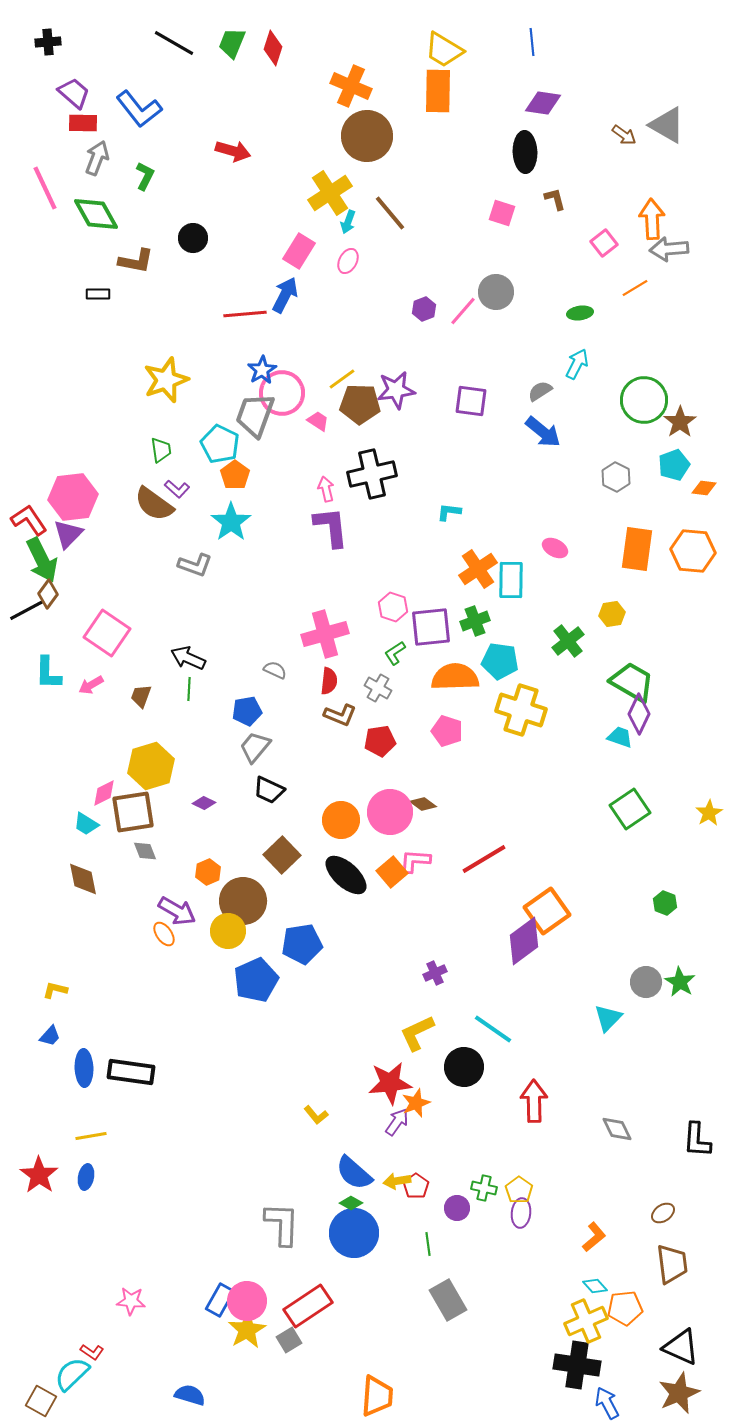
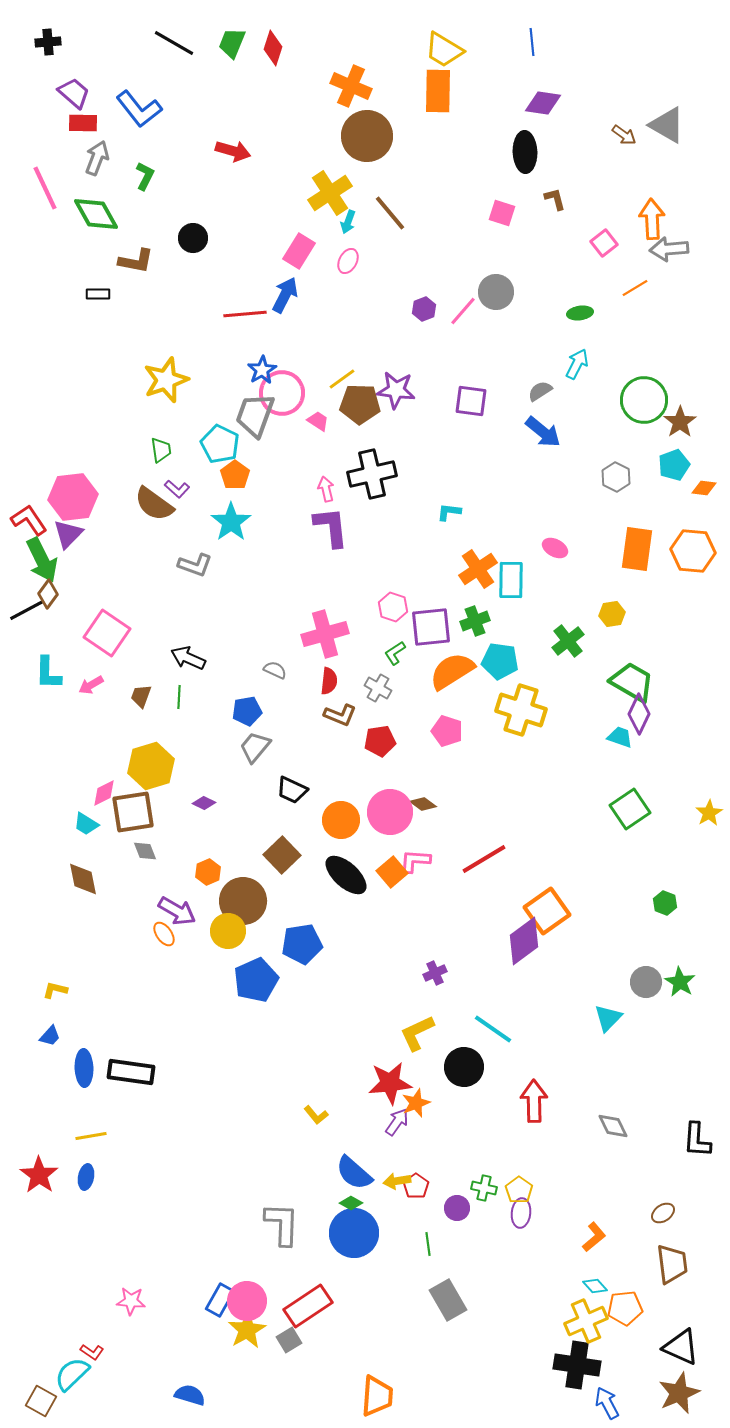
purple star at (396, 390): rotated 15 degrees clockwise
orange semicircle at (455, 677): moved 3 px left, 6 px up; rotated 30 degrees counterclockwise
green line at (189, 689): moved 10 px left, 8 px down
black trapezoid at (269, 790): moved 23 px right
gray diamond at (617, 1129): moved 4 px left, 3 px up
